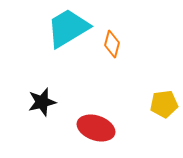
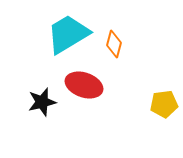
cyan trapezoid: moved 6 px down
orange diamond: moved 2 px right
red ellipse: moved 12 px left, 43 px up
